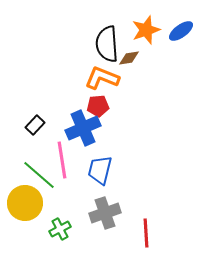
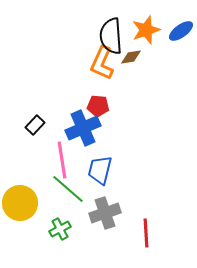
black semicircle: moved 4 px right, 8 px up
brown diamond: moved 2 px right, 1 px up
orange L-shape: moved 15 px up; rotated 88 degrees counterclockwise
red pentagon: rotated 10 degrees clockwise
green line: moved 29 px right, 14 px down
yellow circle: moved 5 px left
